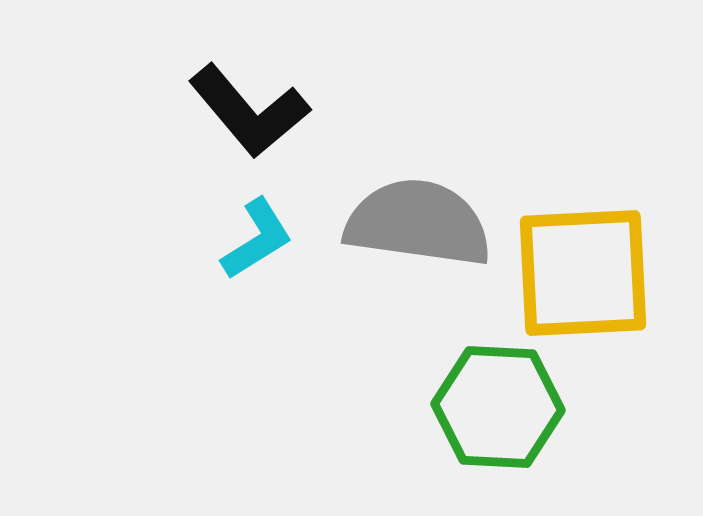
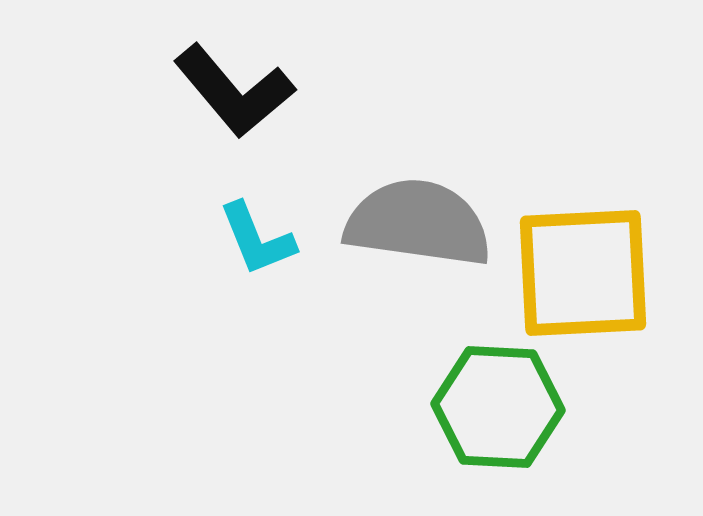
black L-shape: moved 15 px left, 20 px up
cyan L-shape: rotated 100 degrees clockwise
